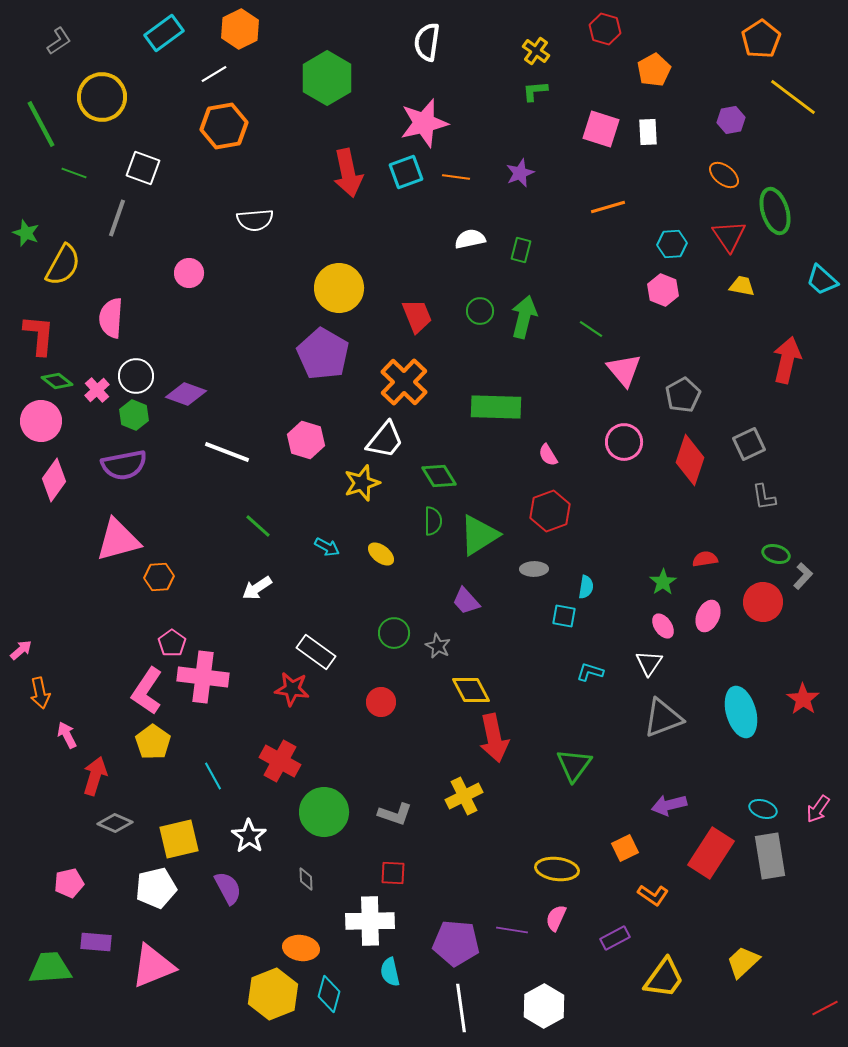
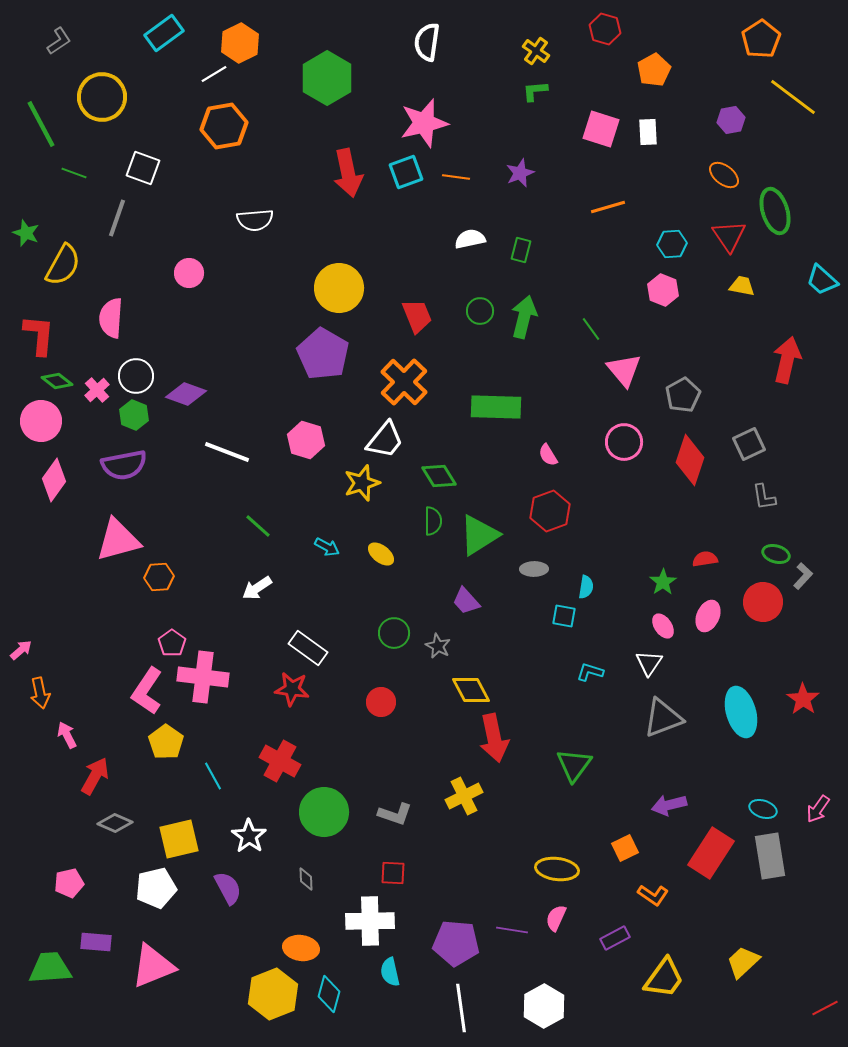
orange hexagon at (240, 29): moved 14 px down
green line at (591, 329): rotated 20 degrees clockwise
white rectangle at (316, 652): moved 8 px left, 4 px up
yellow pentagon at (153, 742): moved 13 px right
red arrow at (95, 776): rotated 12 degrees clockwise
